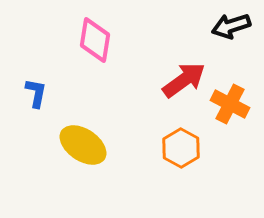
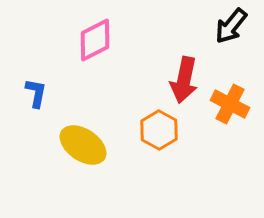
black arrow: rotated 33 degrees counterclockwise
pink diamond: rotated 54 degrees clockwise
red arrow: rotated 138 degrees clockwise
orange hexagon: moved 22 px left, 18 px up
